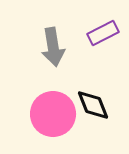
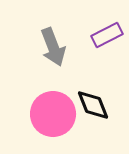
purple rectangle: moved 4 px right, 2 px down
gray arrow: rotated 12 degrees counterclockwise
